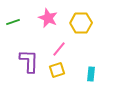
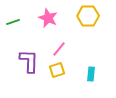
yellow hexagon: moved 7 px right, 7 px up
